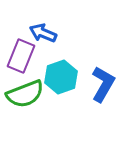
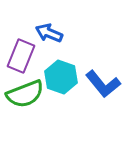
blue arrow: moved 6 px right
cyan hexagon: rotated 20 degrees counterclockwise
blue L-shape: rotated 111 degrees clockwise
